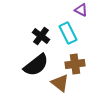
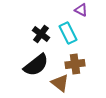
black cross: moved 2 px up
